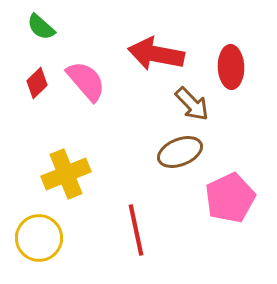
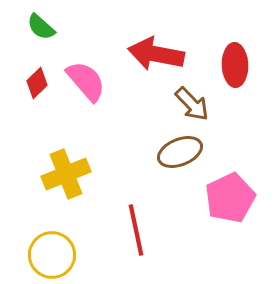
red ellipse: moved 4 px right, 2 px up
yellow circle: moved 13 px right, 17 px down
